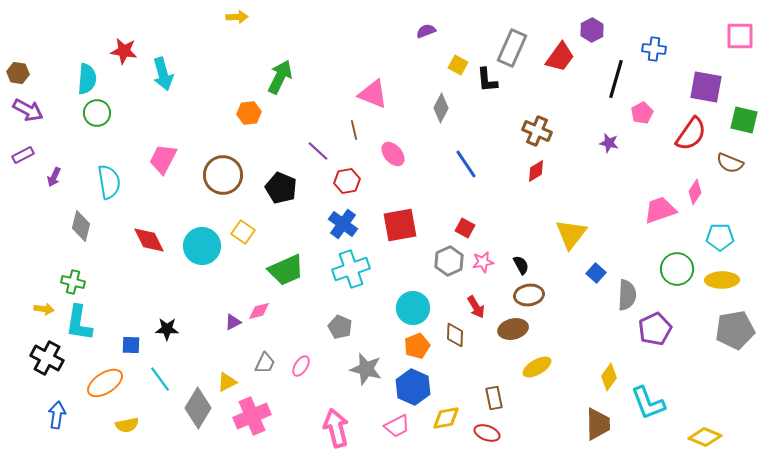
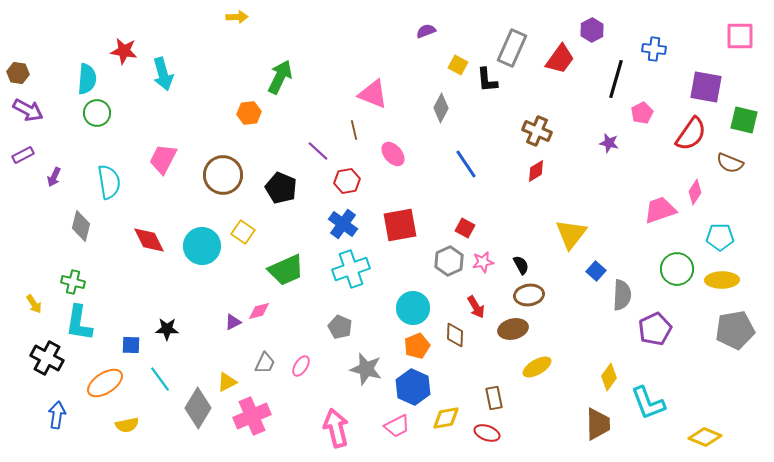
red trapezoid at (560, 57): moved 2 px down
blue square at (596, 273): moved 2 px up
gray semicircle at (627, 295): moved 5 px left
yellow arrow at (44, 309): moved 10 px left, 5 px up; rotated 48 degrees clockwise
